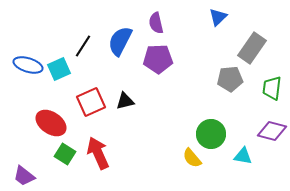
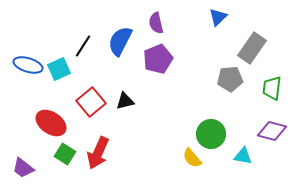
purple pentagon: rotated 20 degrees counterclockwise
red square: rotated 16 degrees counterclockwise
red arrow: rotated 132 degrees counterclockwise
purple trapezoid: moved 1 px left, 8 px up
